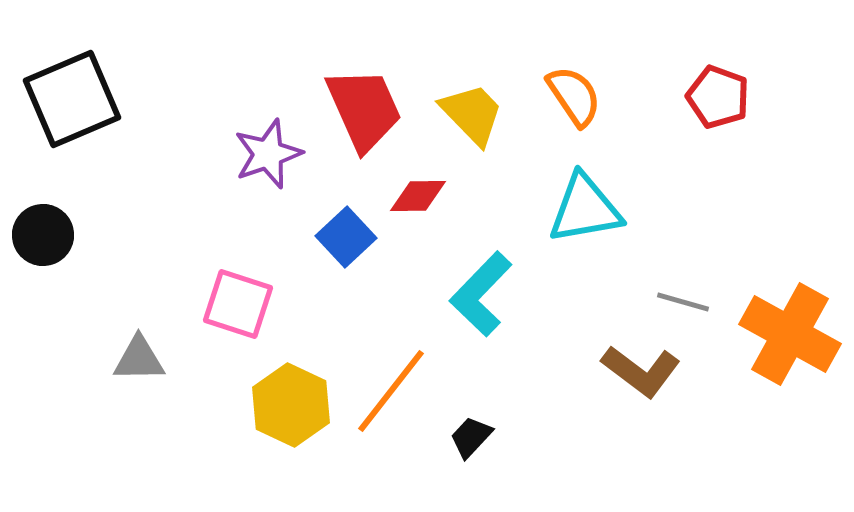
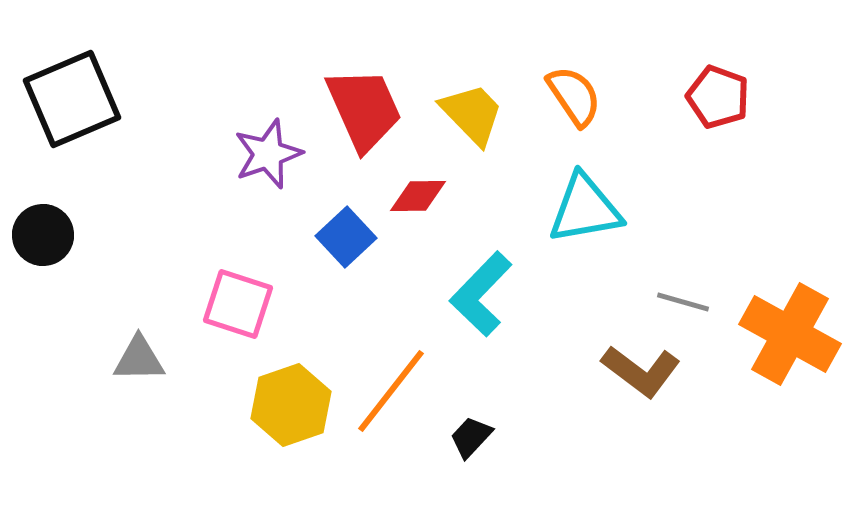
yellow hexagon: rotated 16 degrees clockwise
